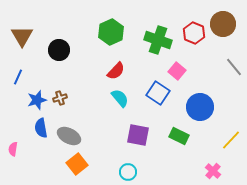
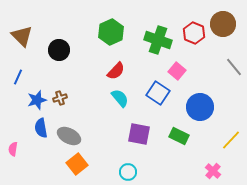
brown triangle: rotated 15 degrees counterclockwise
purple square: moved 1 px right, 1 px up
